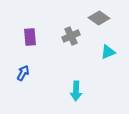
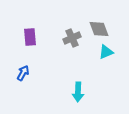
gray diamond: moved 11 px down; rotated 35 degrees clockwise
gray cross: moved 1 px right, 2 px down
cyan triangle: moved 2 px left
cyan arrow: moved 2 px right, 1 px down
